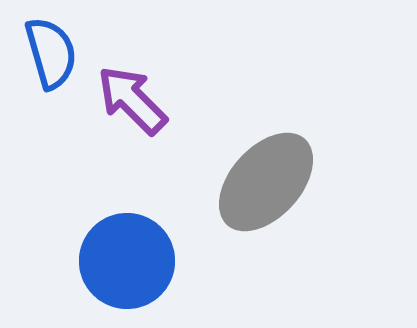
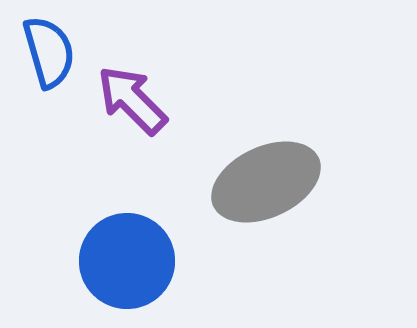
blue semicircle: moved 2 px left, 1 px up
gray ellipse: rotated 23 degrees clockwise
